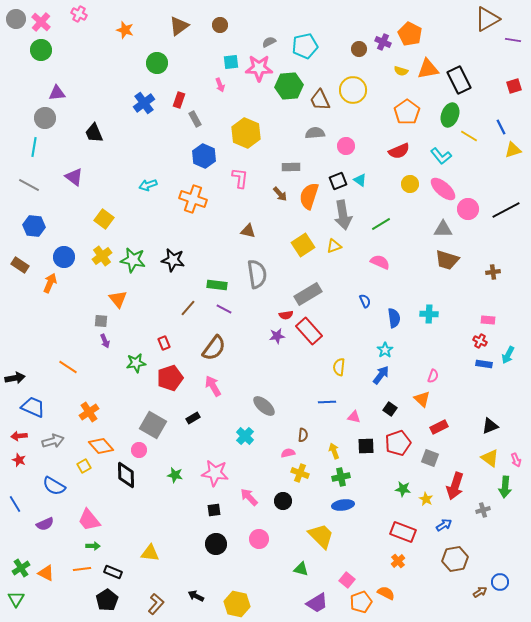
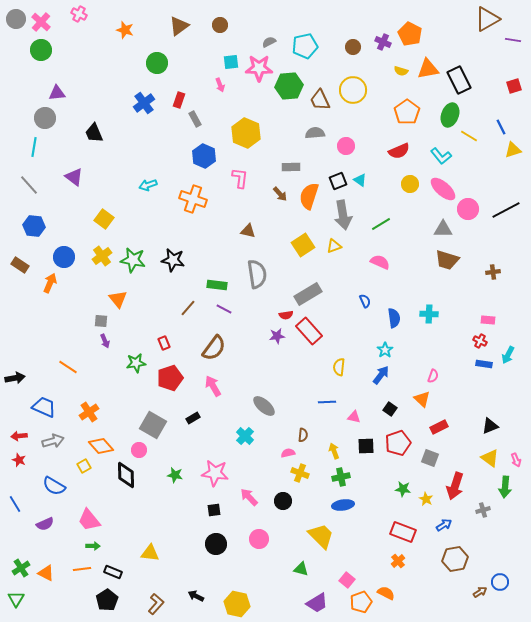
brown circle at (359, 49): moved 6 px left, 2 px up
gray line at (29, 185): rotated 20 degrees clockwise
blue trapezoid at (33, 407): moved 11 px right
